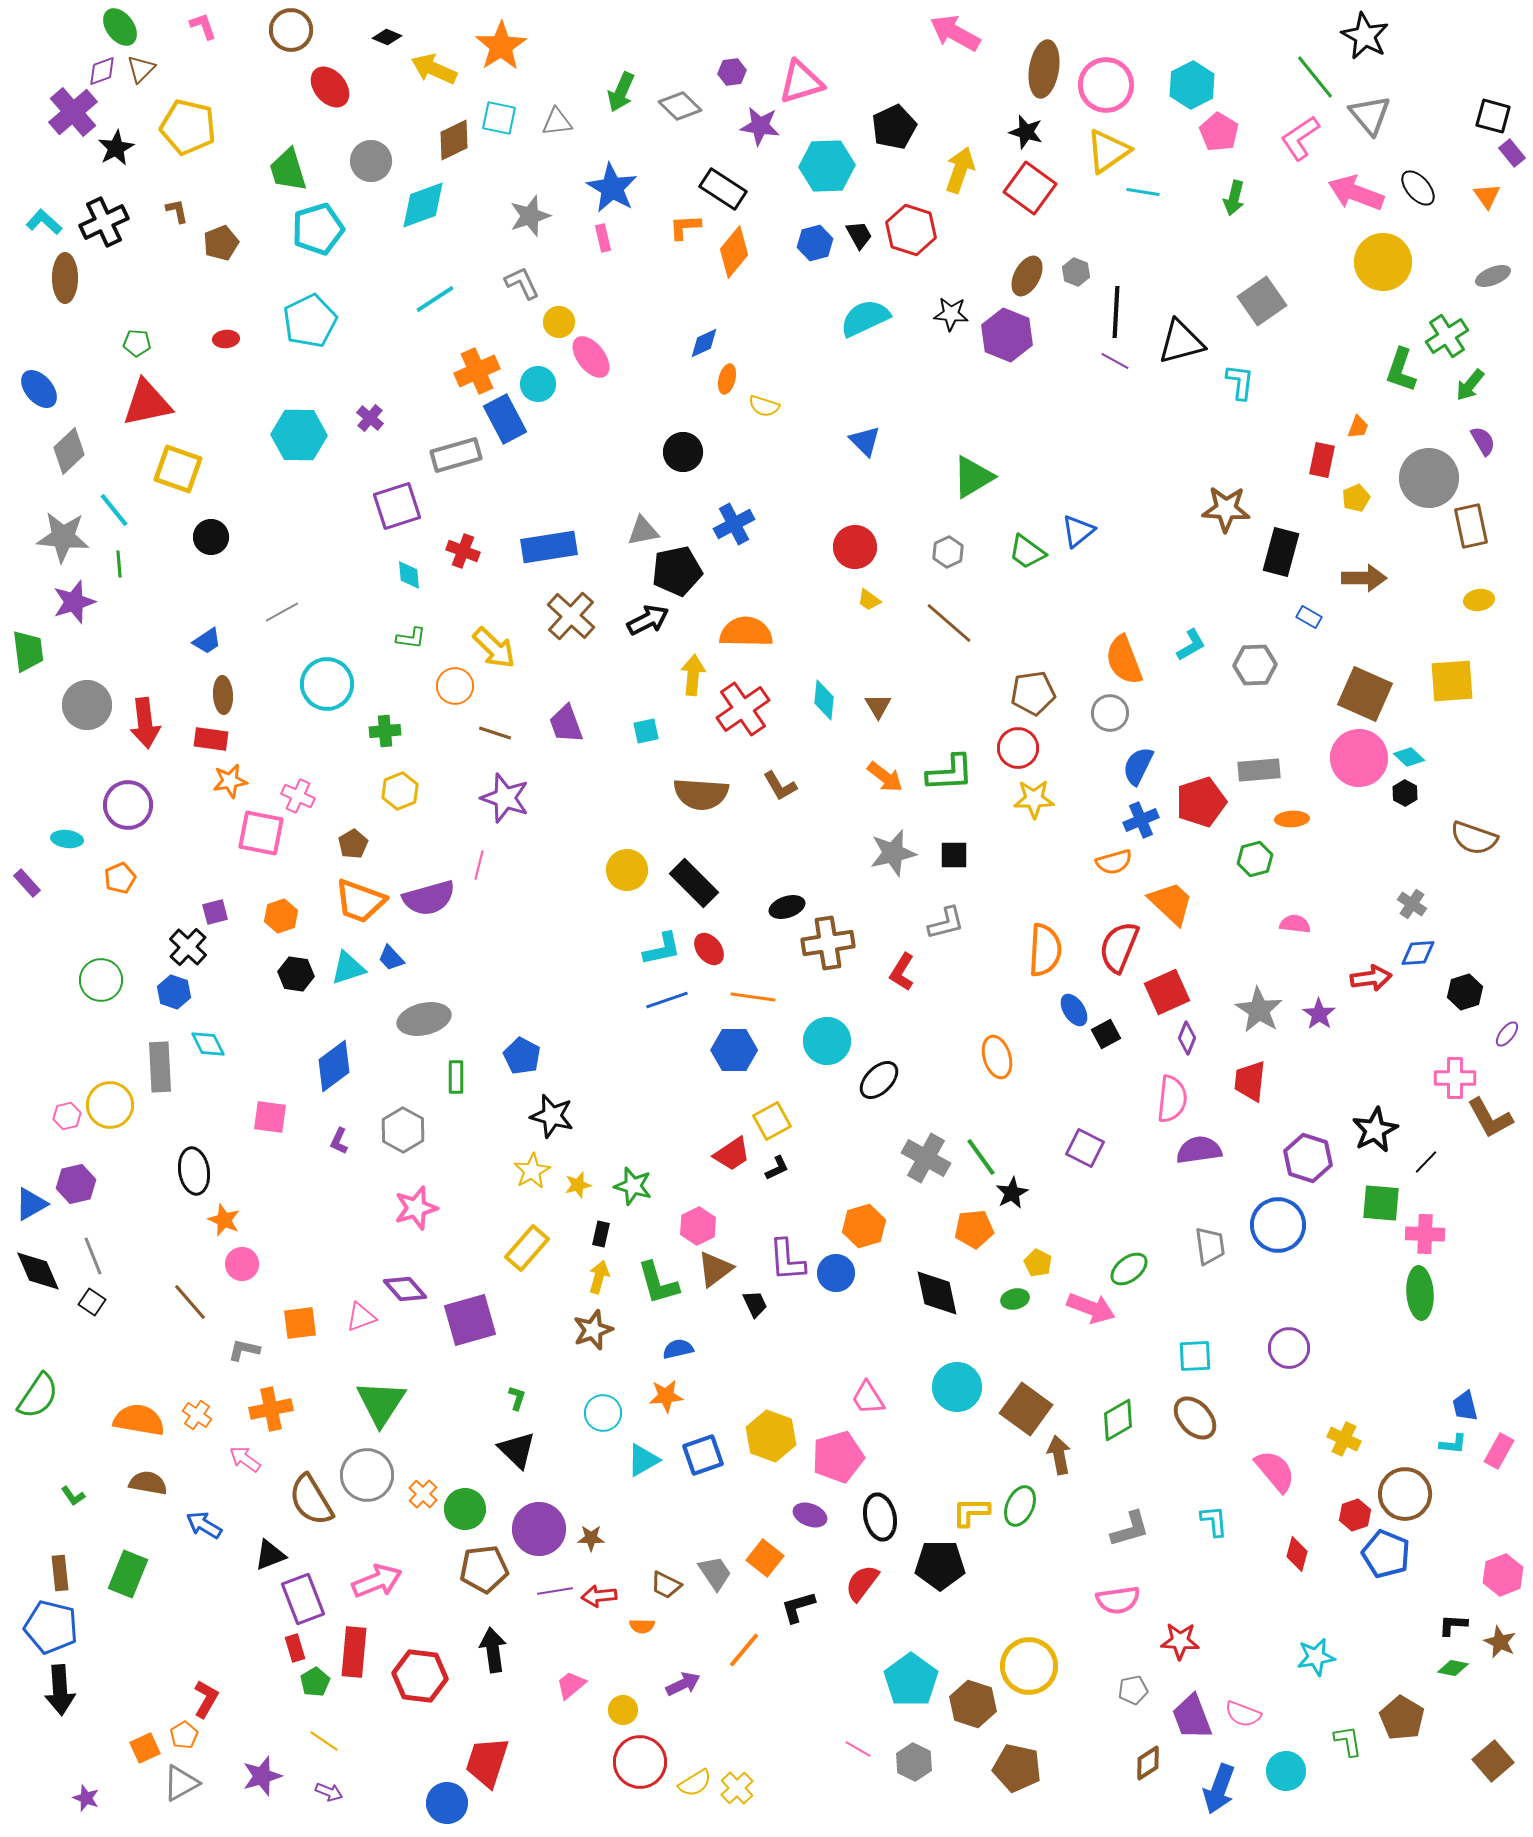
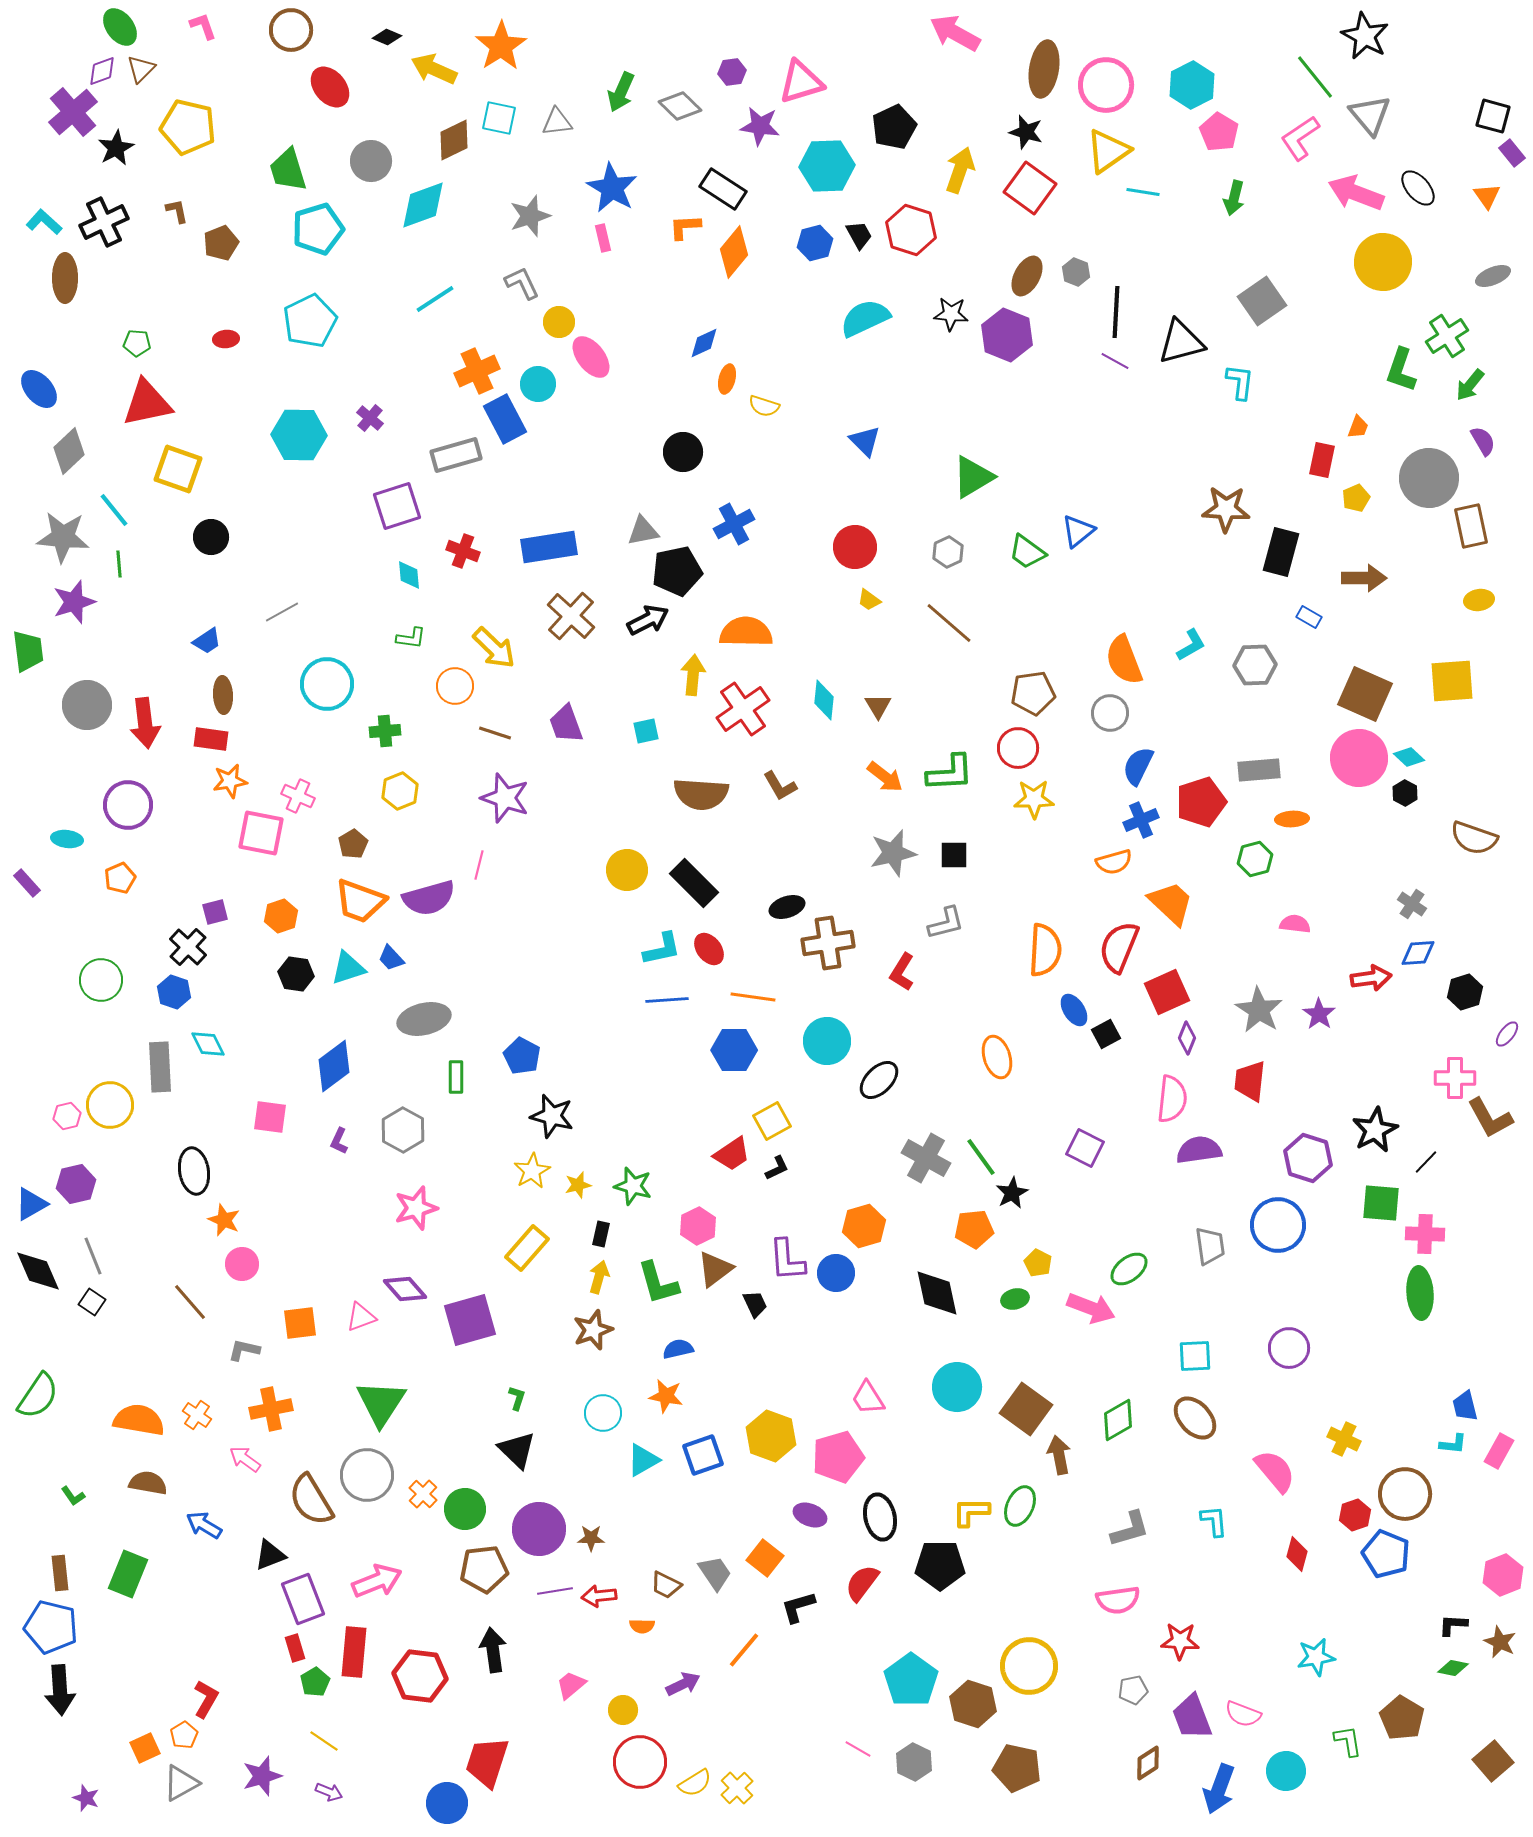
blue line at (667, 1000): rotated 15 degrees clockwise
orange star at (666, 1396): rotated 16 degrees clockwise
